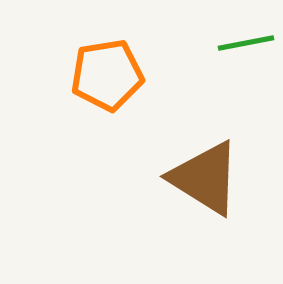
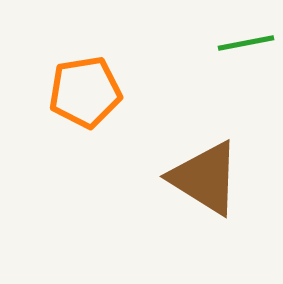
orange pentagon: moved 22 px left, 17 px down
